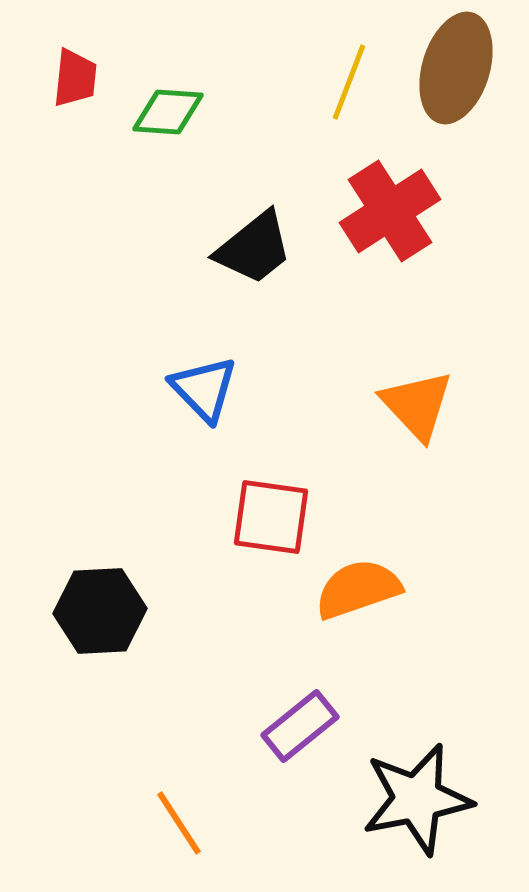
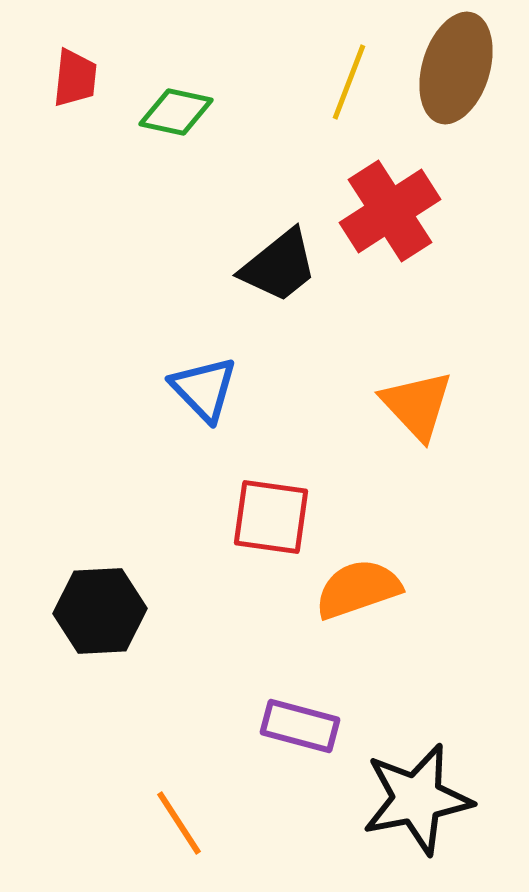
green diamond: moved 8 px right; rotated 8 degrees clockwise
black trapezoid: moved 25 px right, 18 px down
purple rectangle: rotated 54 degrees clockwise
